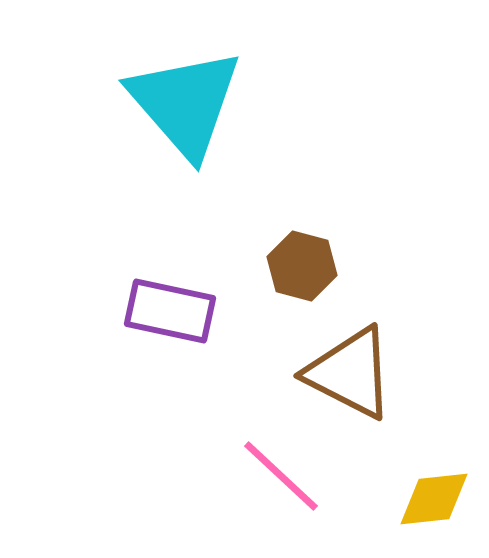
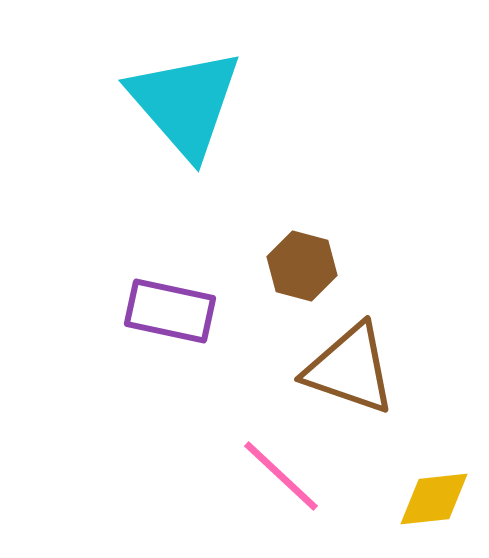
brown triangle: moved 4 px up; rotated 8 degrees counterclockwise
